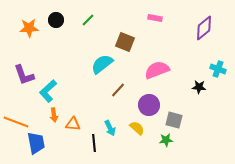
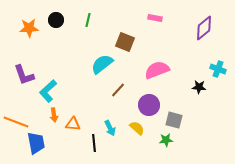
green line: rotated 32 degrees counterclockwise
